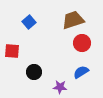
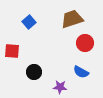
brown trapezoid: moved 1 px left, 1 px up
red circle: moved 3 px right
blue semicircle: rotated 119 degrees counterclockwise
